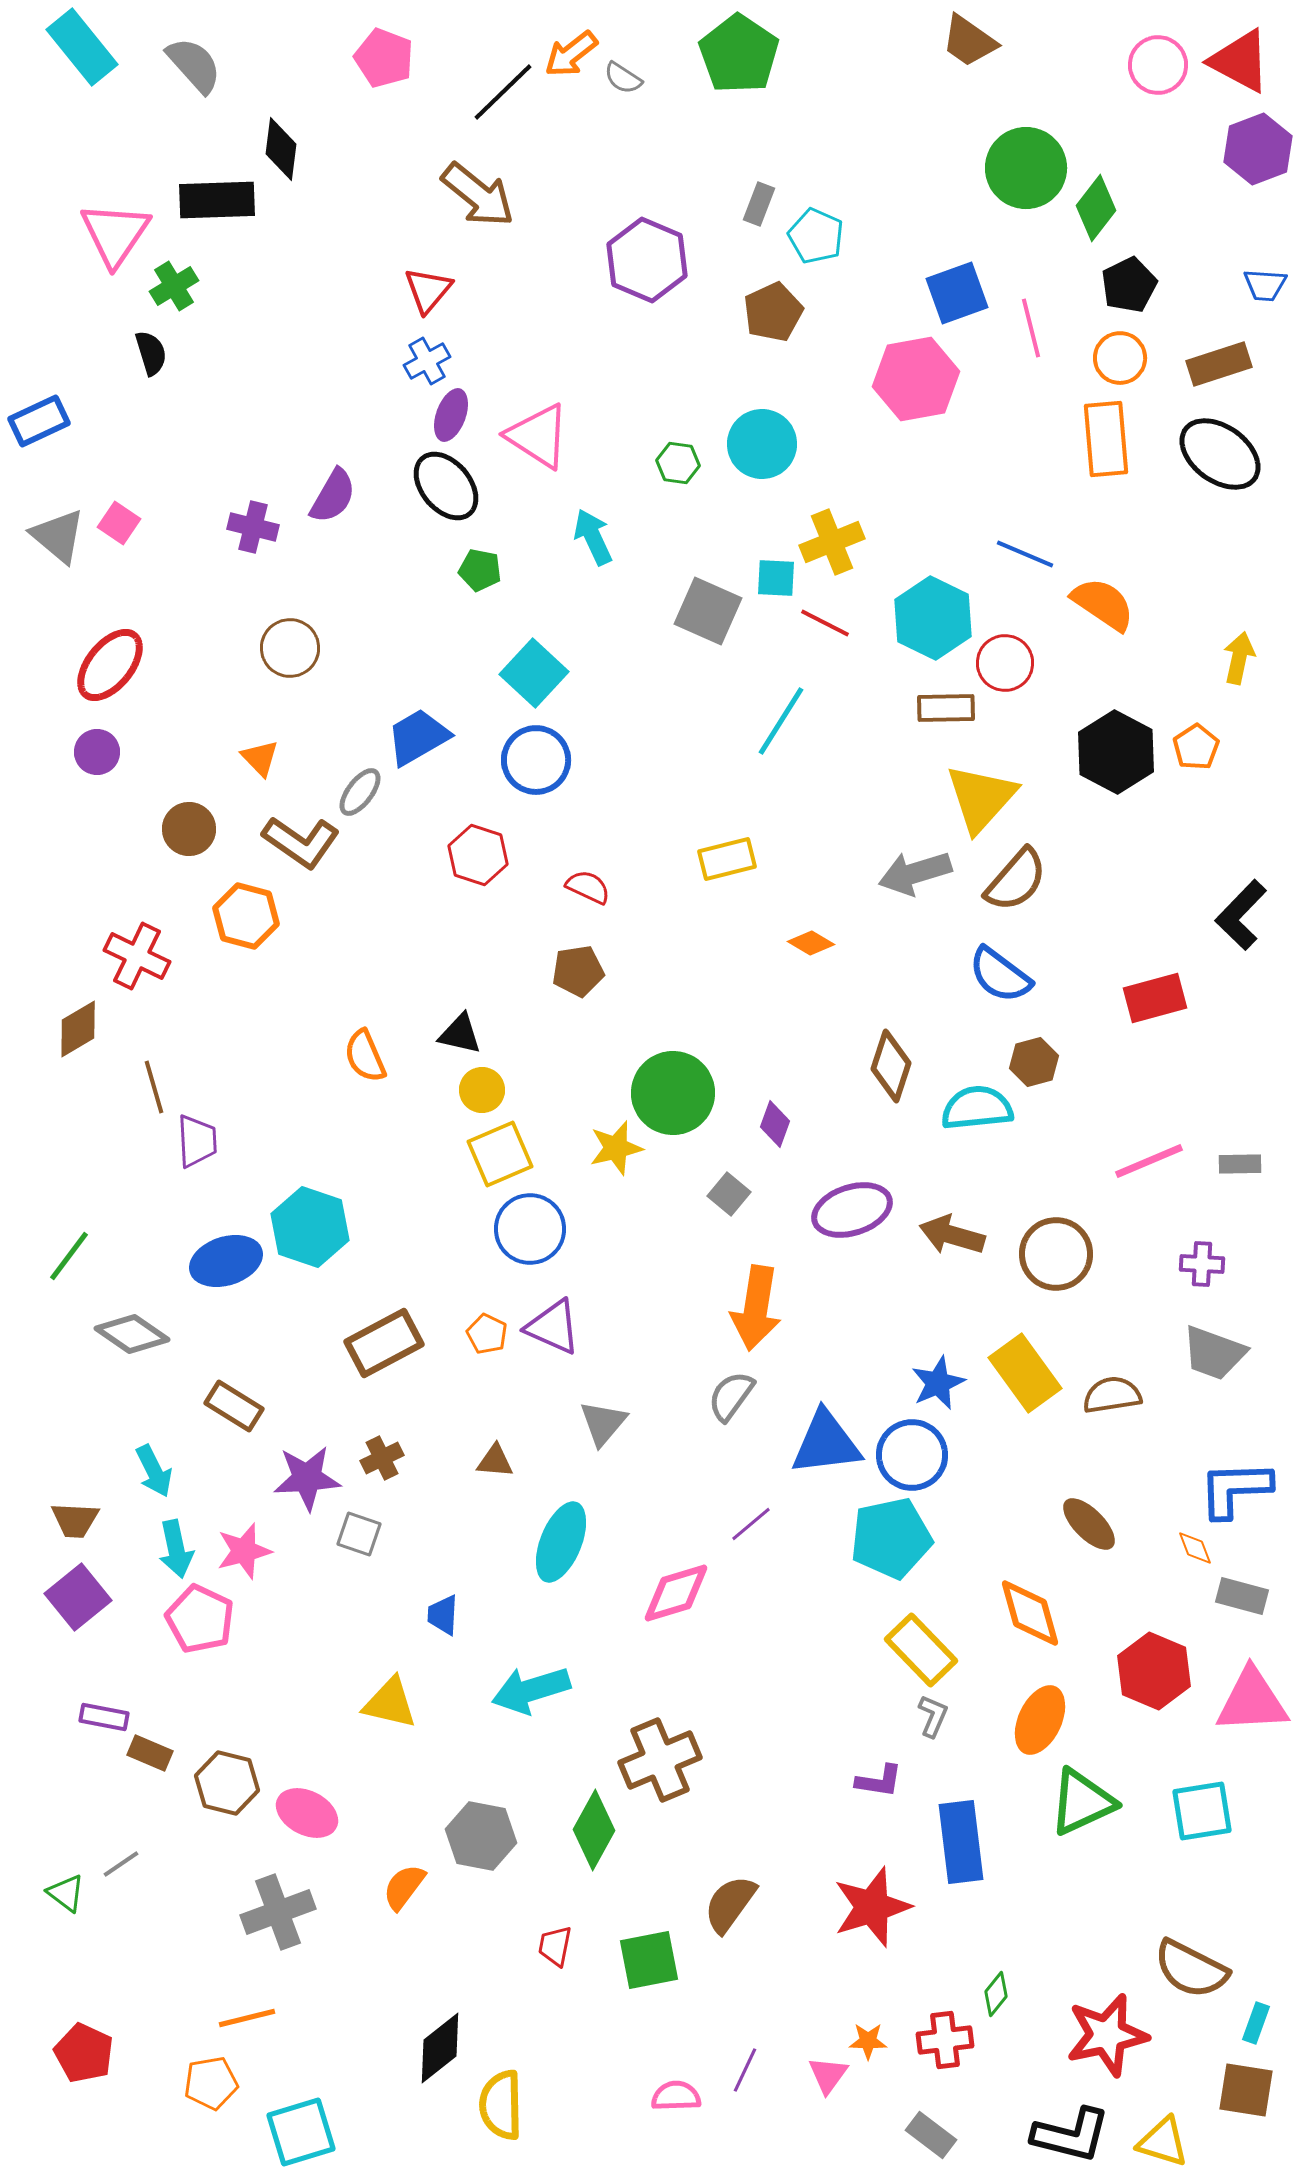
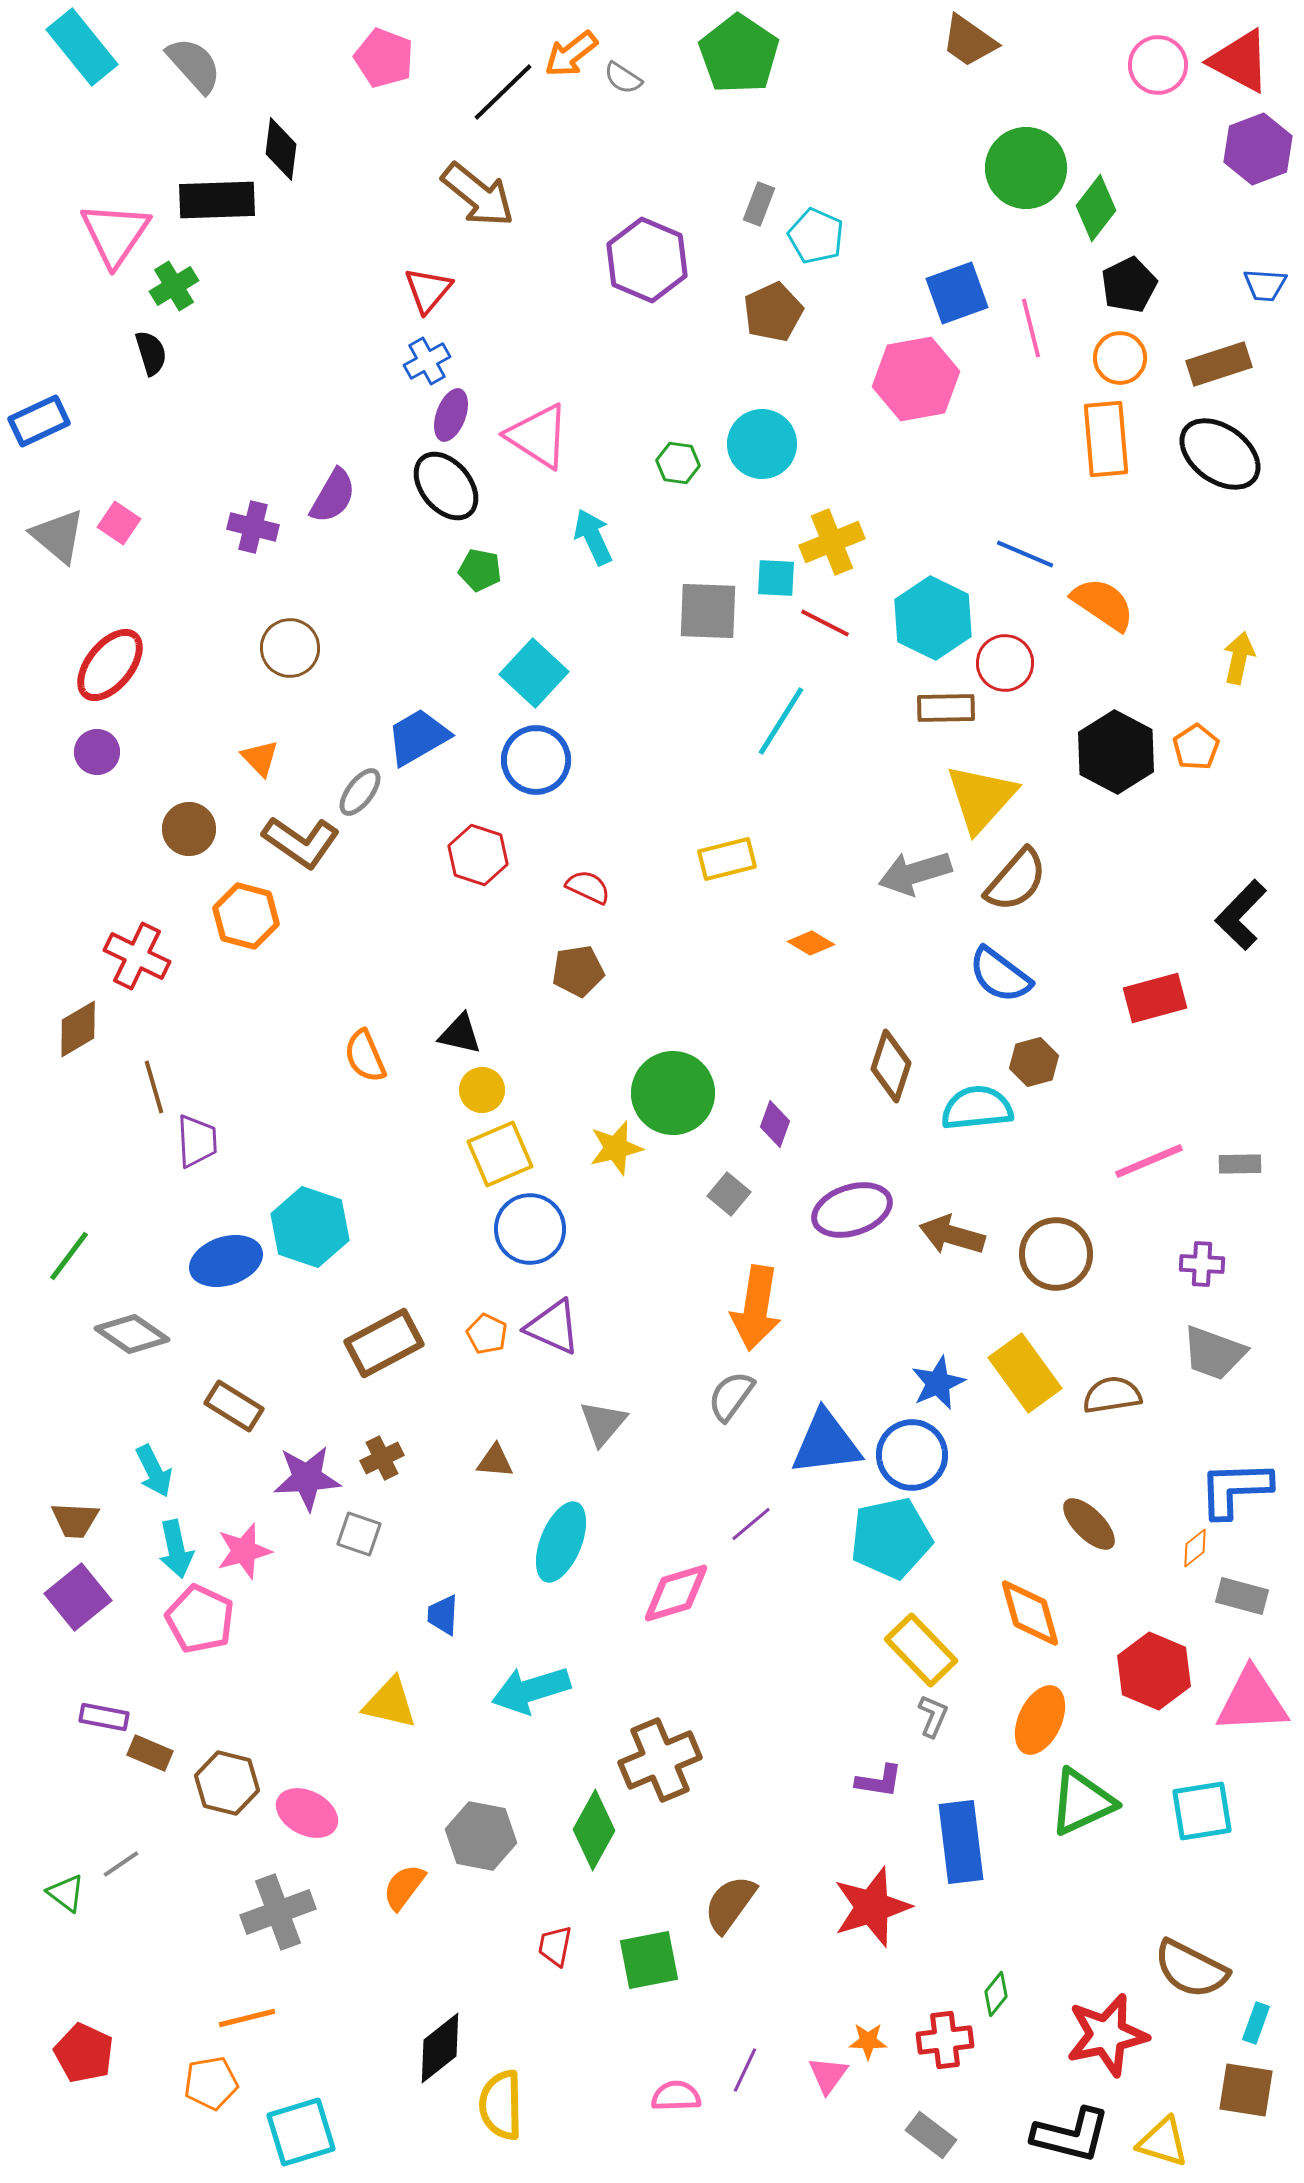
gray square at (708, 611): rotated 22 degrees counterclockwise
orange diamond at (1195, 1548): rotated 72 degrees clockwise
